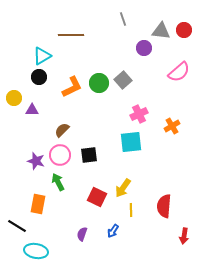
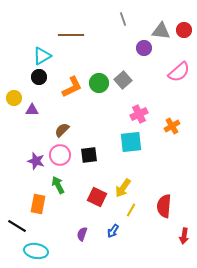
green arrow: moved 3 px down
yellow line: rotated 32 degrees clockwise
